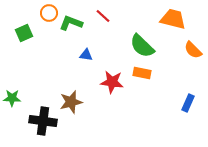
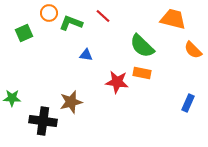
red star: moved 5 px right
